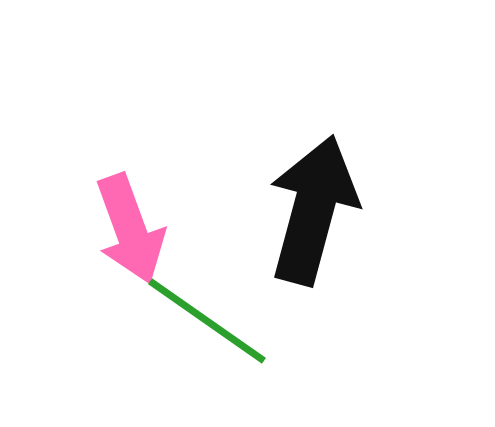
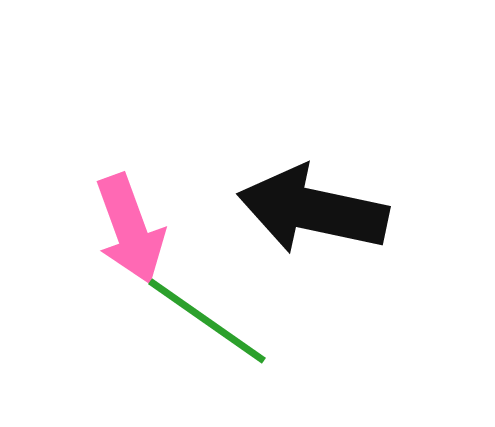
black arrow: rotated 93 degrees counterclockwise
